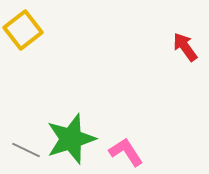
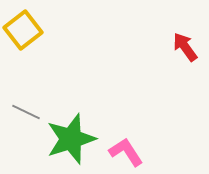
gray line: moved 38 px up
